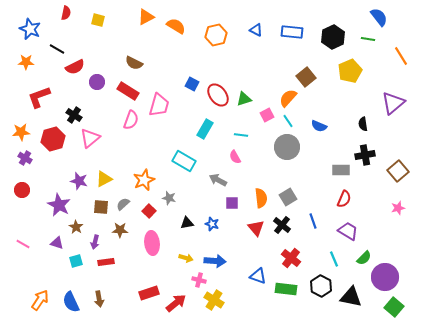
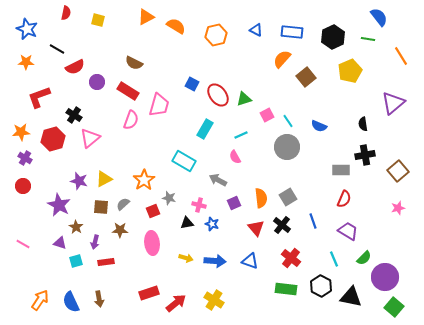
blue star at (30, 29): moved 3 px left
orange semicircle at (288, 98): moved 6 px left, 39 px up
cyan line at (241, 135): rotated 32 degrees counterclockwise
orange star at (144, 180): rotated 10 degrees counterclockwise
red circle at (22, 190): moved 1 px right, 4 px up
purple square at (232, 203): moved 2 px right; rotated 24 degrees counterclockwise
red square at (149, 211): moved 4 px right; rotated 24 degrees clockwise
purple triangle at (57, 243): moved 3 px right
blue triangle at (258, 276): moved 8 px left, 15 px up
pink cross at (199, 280): moved 75 px up
